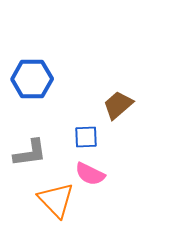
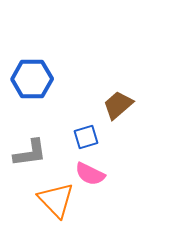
blue square: rotated 15 degrees counterclockwise
